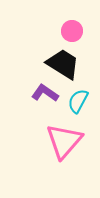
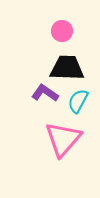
pink circle: moved 10 px left
black trapezoid: moved 4 px right, 4 px down; rotated 30 degrees counterclockwise
pink triangle: moved 1 px left, 2 px up
